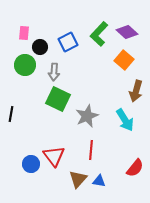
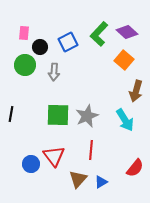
green square: moved 16 px down; rotated 25 degrees counterclockwise
blue triangle: moved 2 px right, 1 px down; rotated 40 degrees counterclockwise
